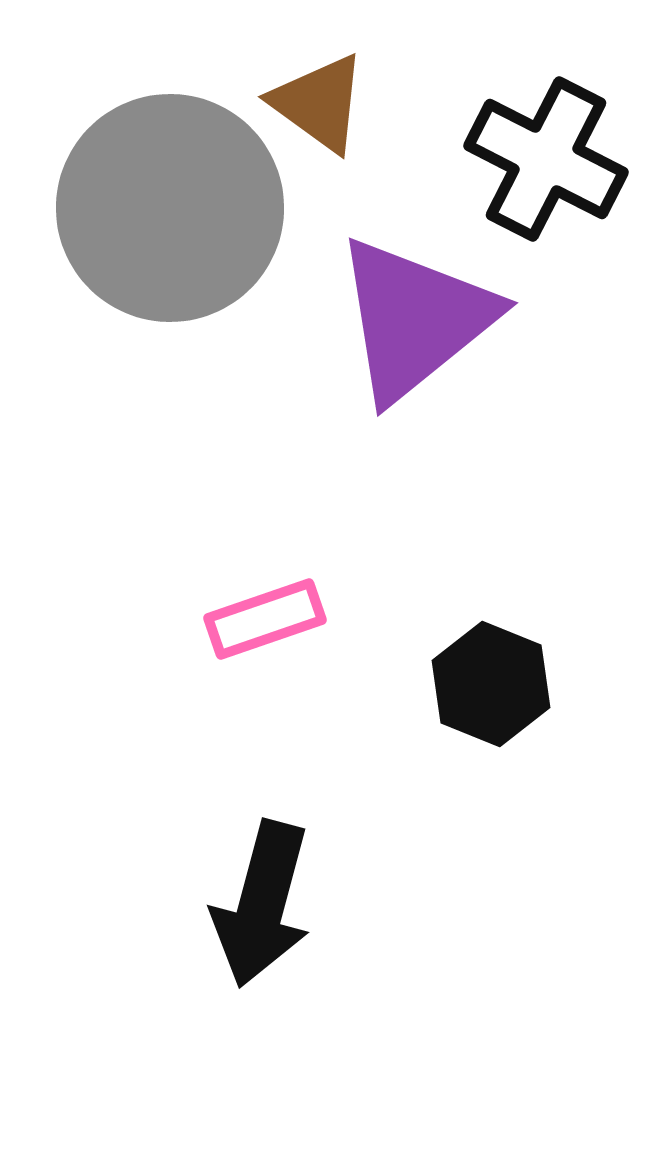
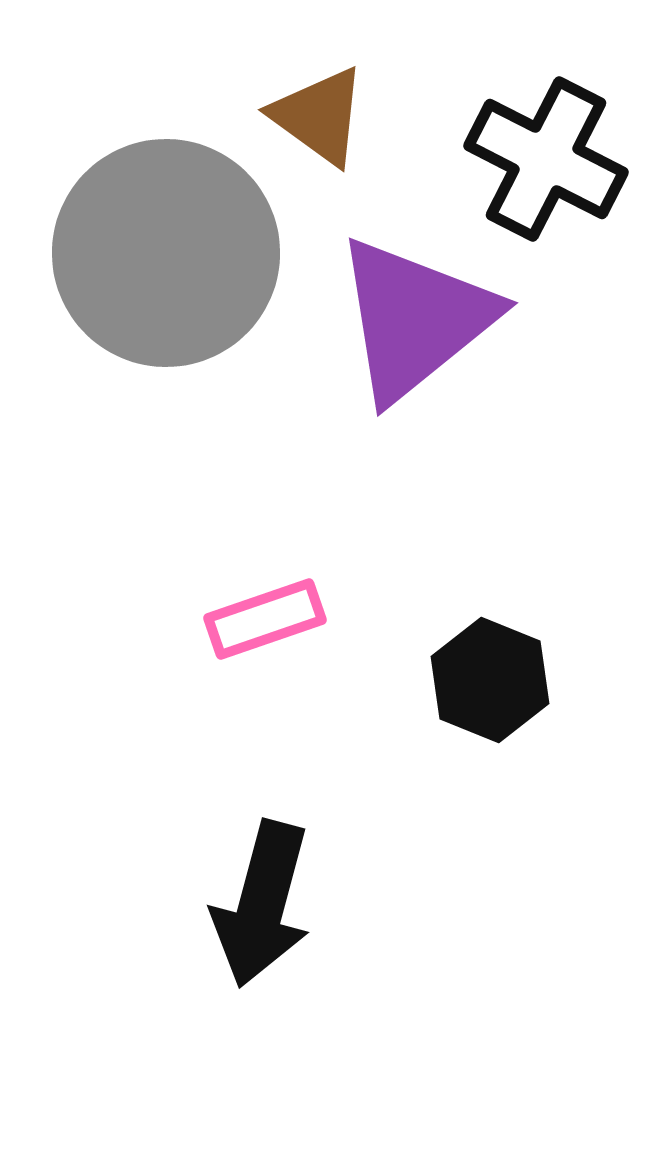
brown triangle: moved 13 px down
gray circle: moved 4 px left, 45 px down
black hexagon: moved 1 px left, 4 px up
